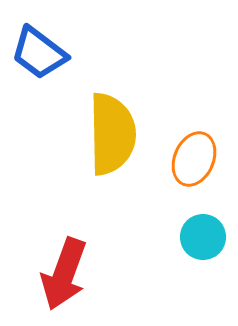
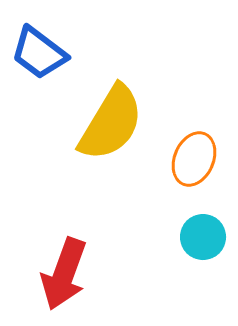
yellow semicircle: moved 1 px left, 11 px up; rotated 32 degrees clockwise
